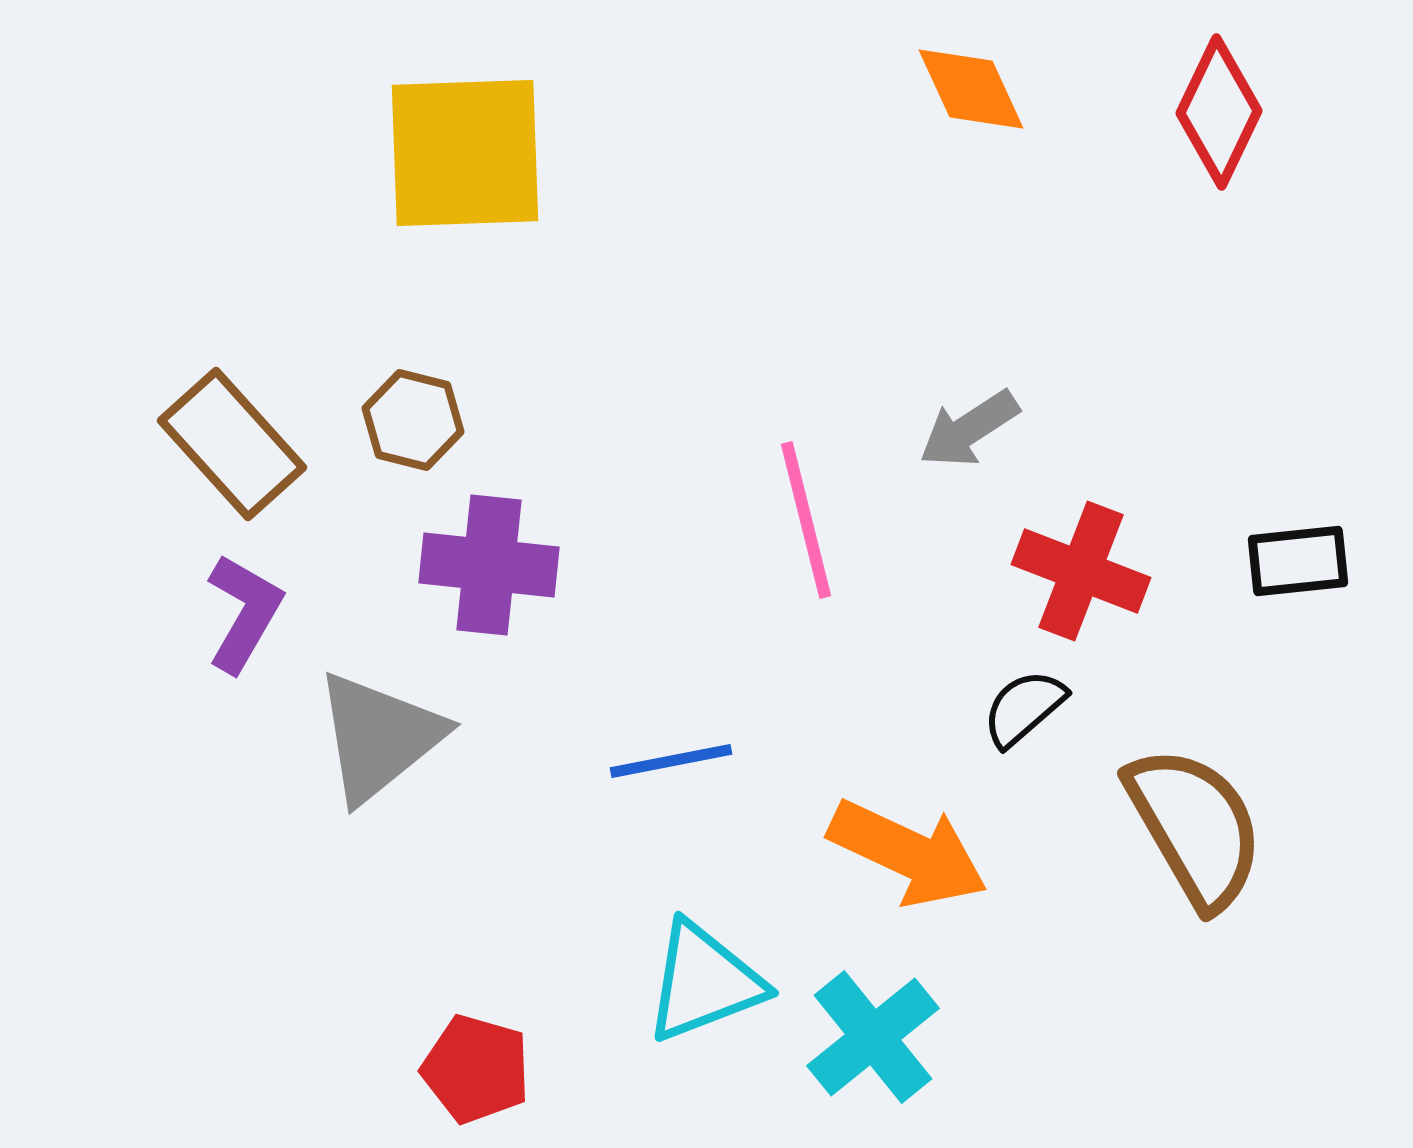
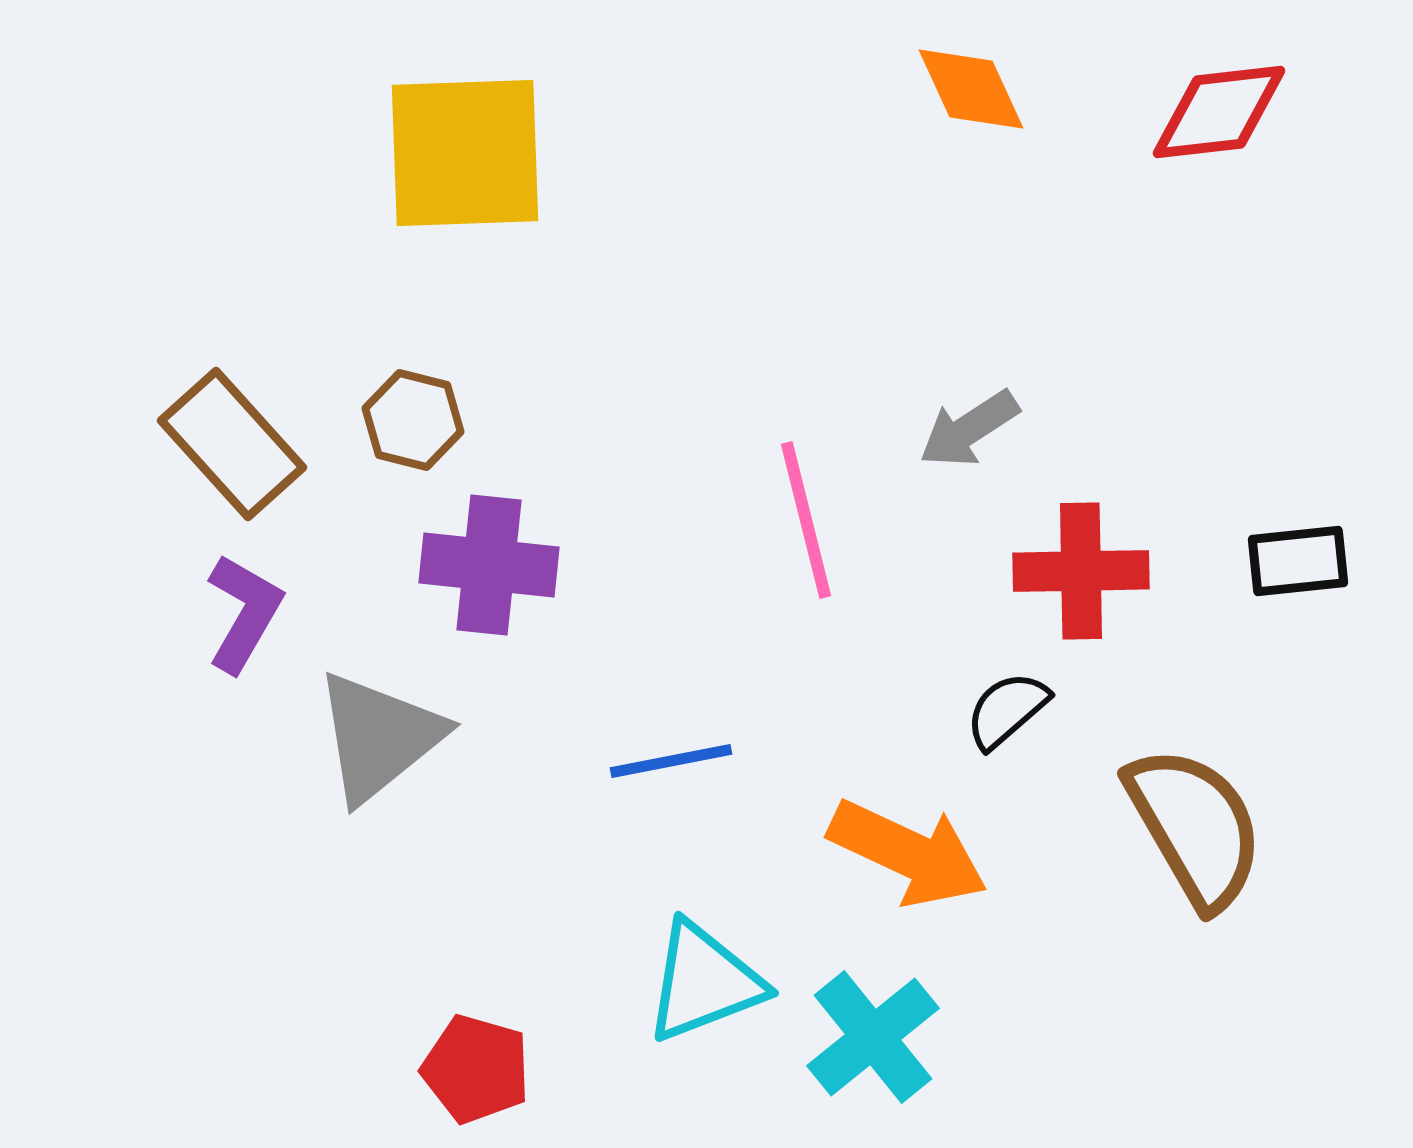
red diamond: rotated 58 degrees clockwise
red cross: rotated 22 degrees counterclockwise
black semicircle: moved 17 px left, 2 px down
